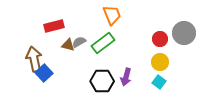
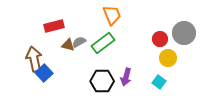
yellow circle: moved 8 px right, 4 px up
